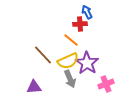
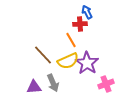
orange line: rotated 21 degrees clockwise
gray arrow: moved 17 px left, 4 px down
